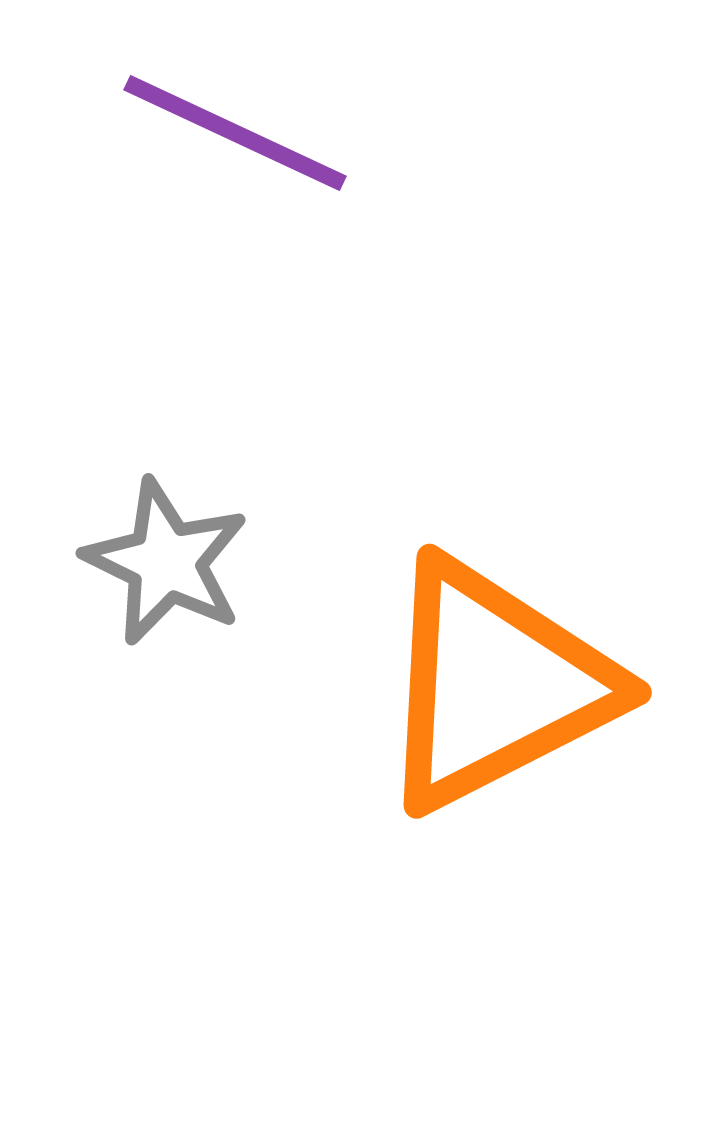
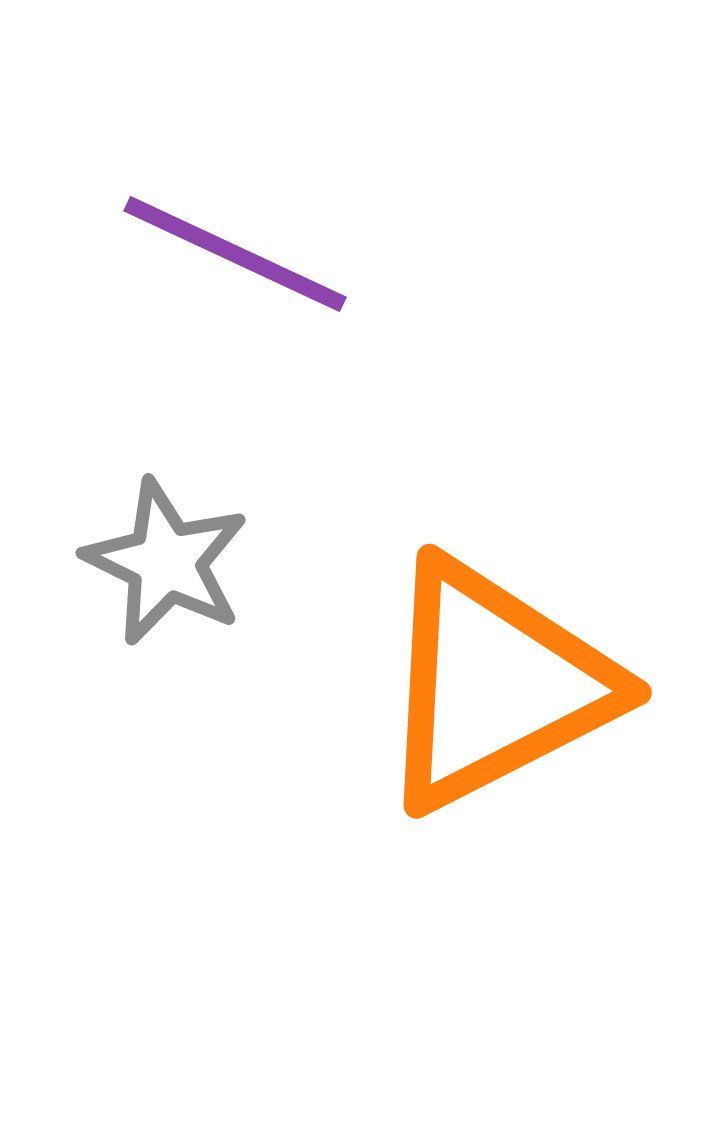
purple line: moved 121 px down
